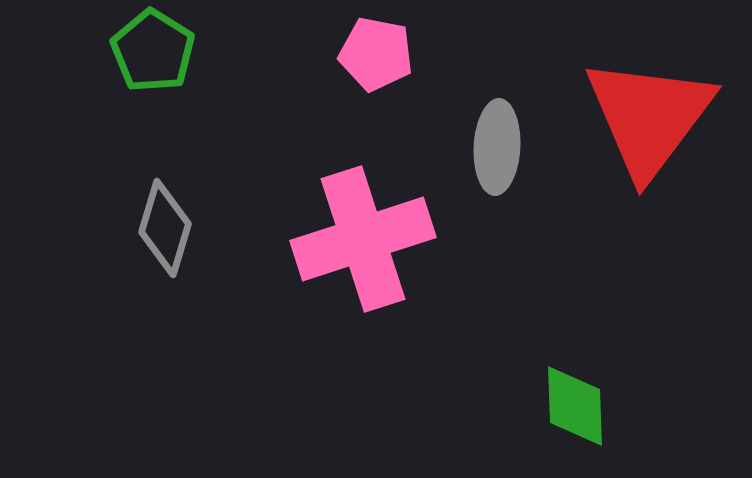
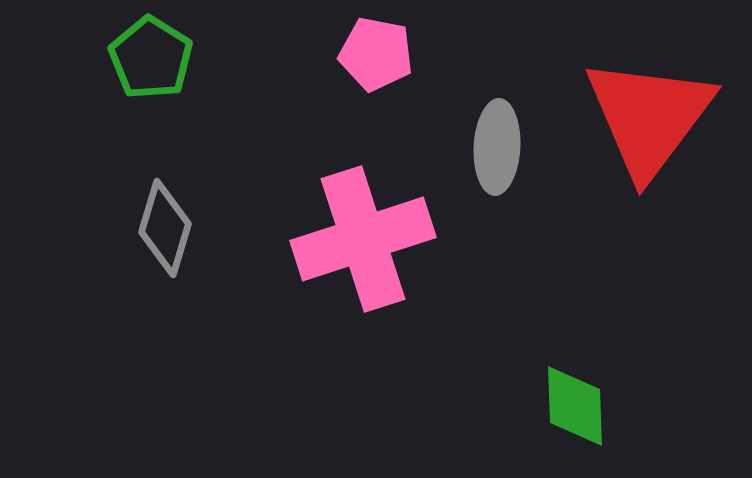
green pentagon: moved 2 px left, 7 px down
